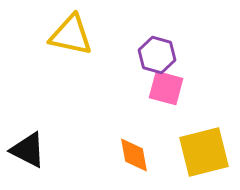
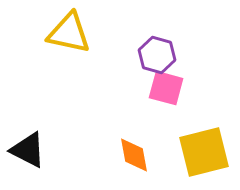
yellow triangle: moved 2 px left, 2 px up
